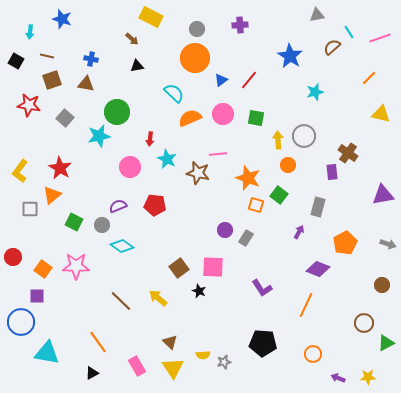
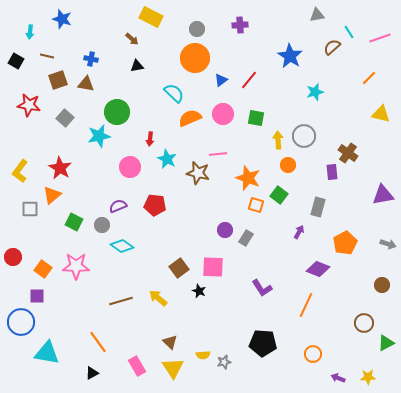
brown square at (52, 80): moved 6 px right
brown line at (121, 301): rotated 60 degrees counterclockwise
